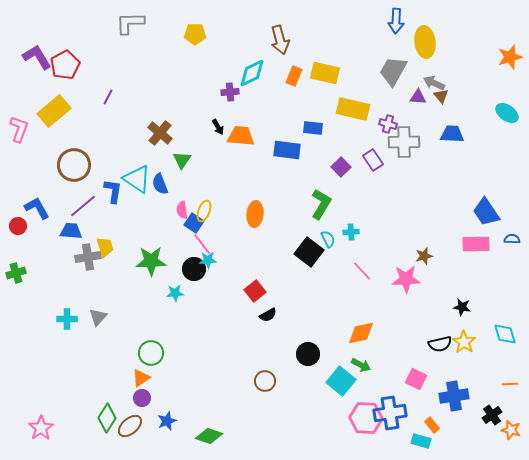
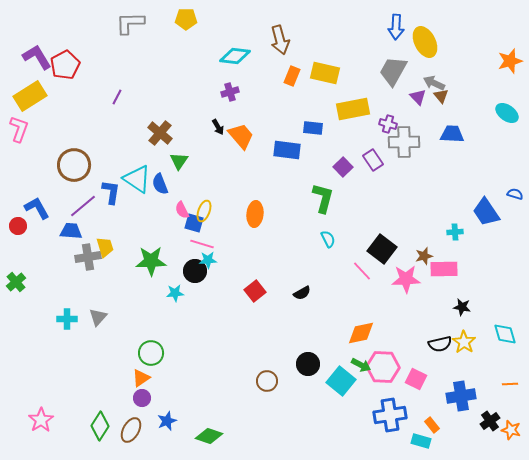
blue arrow at (396, 21): moved 6 px down
yellow pentagon at (195, 34): moved 9 px left, 15 px up
yellow ellipse at (425, 42): rotated 20 degrees counterclockwise
orange star at (510, 57): moved 4 px down
cyan diamond at (252, 73): moved 17 px left, 17 px up; rotated 32 degrees clockwise
orange rectangle at (294, 76): moved 2 px left
purple cross at (230, 92): rotated 12 degrees counterclockwise
purple line at (108, 97): moved 9 px right
purple triangle at (418, 97): rotated 42 degrees clockwise
yellow rectangle at (353, 109): rotated 24 degrees counterclockwise
yellow rectangle at (54, 111): moved 24 px left, 15 px up; rotated 8 degrees clockwise
orange trapezoid at (241, 136): rotated 44 degrees clockwise
green triangle at (182, 160): moved 3 px left, 1 px down
purple square at (341, 167): moved 2 px right
blue L-shape at (113, 191): moved 2 px left, 1 px down
green L-shape at (321, 204): moved 2 px right, 6 px up; rotated 16 degrees counterclockwise
pink semicircle at (182, 210): rotated 18 degrees counterclockwise
blue square at (194, 223): rotated 18 degrees counterclockwise
cyan cross at (351, 232): moved 104 px right
blue semicircle at (512, 239): moved 3 px right, 45 px up; rotated 14 degrees clockwise
pink line at (202, 244): rotated 35 degrees counterclockwise
pink rectangle at (476, 244): moved 32 px left, 25 px down
black square at (309, 252): moved 73 px right, 3 px up
black circle at (194, 269): moved 1 px right, 2 px down
green cross at (16, 273): moved 9 px down; rotated 24 degrees counterclockwise
black semicircle at (268, 315): moved 34 px right, 22 px up
black circle at (308, 354): moved 10 px down
brown circle at (265, 381): moved 2 px right
blue cross at (454, 396): moved 7 px right
blue cross at (390, 413): moved 2 px down
black cross at (492, 415): moved 2 px left, 6 px down
green diamond at (107, 418): moved 7 px left, 8 px down
pink hexagon at (366, 418): moved 17 px right, 51 px up
brown ellipse at (130, 426): moved 1 px right, 4 px down; rotated 20 degrees counterclockwise
pink star at (41, 428): moved 8 px up
